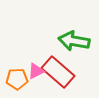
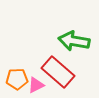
pink triangle: moved 14 px down
